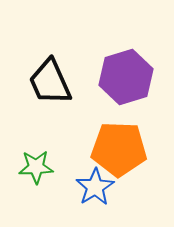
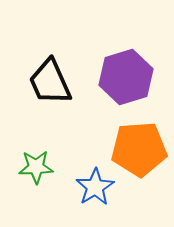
orange pentagon: moved 20 px right; rotated 6 degrees counterclockwise
